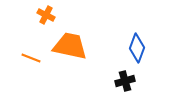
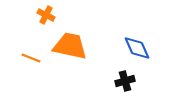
blue diamond: rotated 44 degrees counterclockwise
